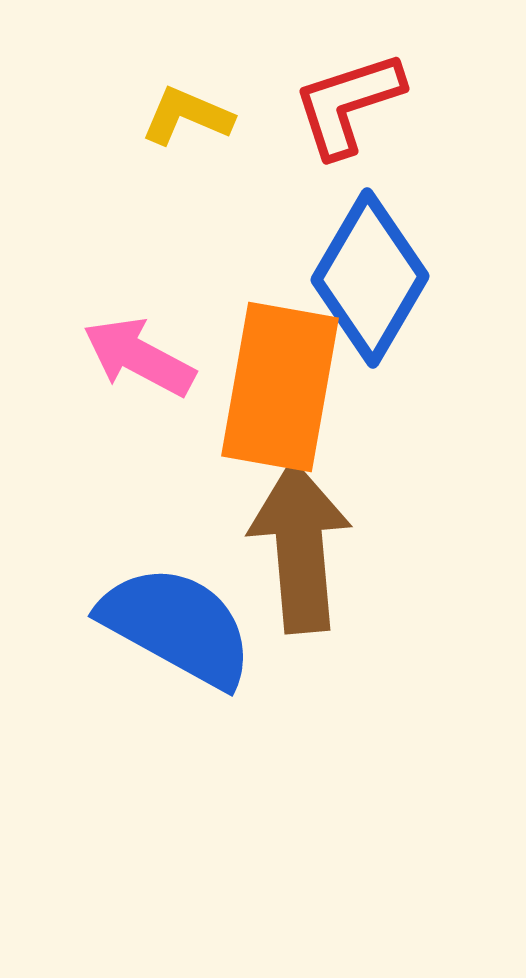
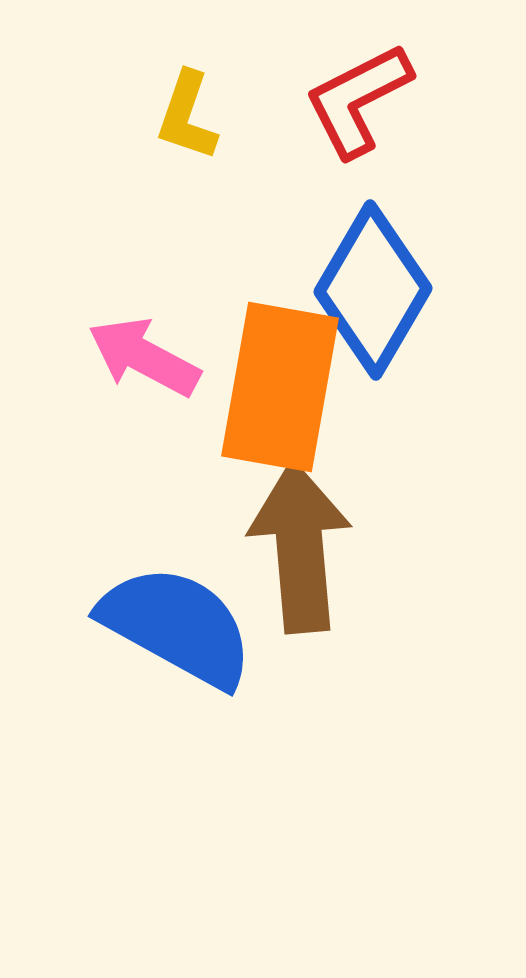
red L-shape: moved 10 px right, 4 px up; rotated 9 degrees counterclockwise
yellow L-shape: rotated 94 degrees counterclockwise
blue diamond: moved 3 px right, 12 px down
pink arrow: moved 5 px right
